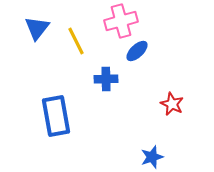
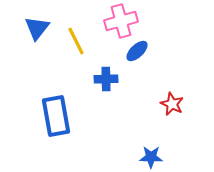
blue star: moved 1 px left; rotated 20 degrees clockwise
